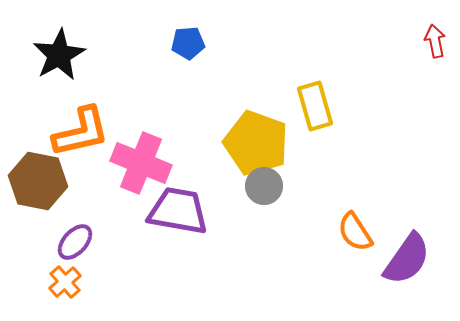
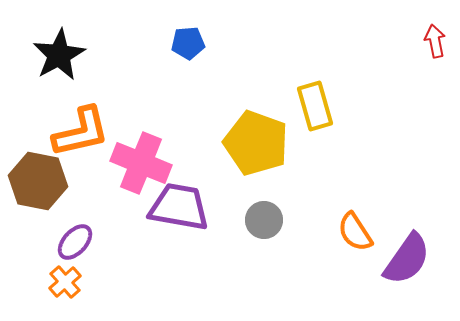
gray circle: moved 34 px down
purple trapezoid: moved 1 px right, 4 px up
